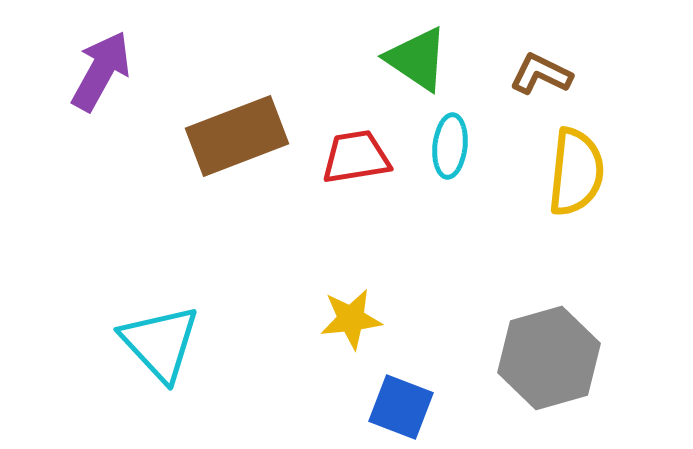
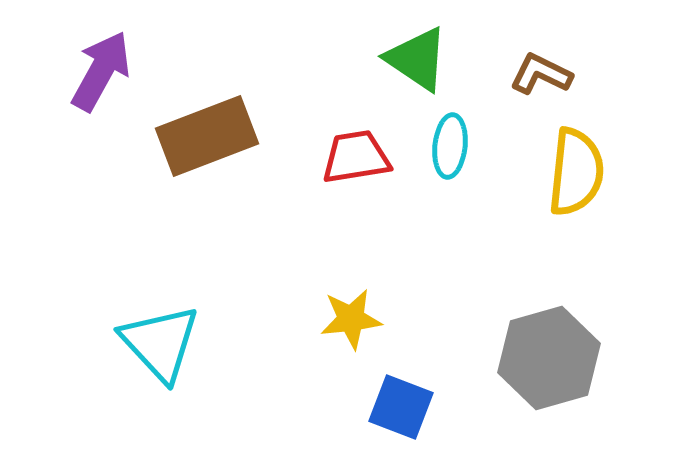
brown rectangle: moved 30 px left
